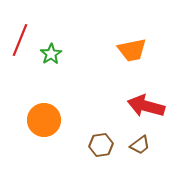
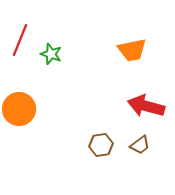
green star: rotated 20 degrees counterclockwise
orange circle: moved 25 px left, 11 px up
